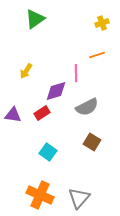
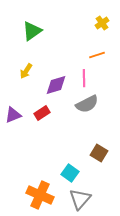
green triangle: moved 3 px left, 12 px down
yellow cross: rotated 16 degrees counterclockwise
pink line: moved 8 px right, 5 px down
purple diamond: moved 6 px up
gray semicircle: moved 3 px up
purple triangle: rotated 30 degrees counterclockwise
brown square: moved 7 px right, 11 px down
cyan square: moved 22 px right, 21 px down
gray triangle: moved 1 px right, 1 px down
